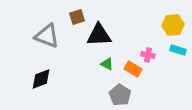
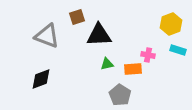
yellow hexagon: moved 2 px left, 1 px up; rotated 15 degrees counterclockwise
green triangle: rotated 40 degrees counterclockwise
orange rectangle: rotated 36 degrees counterclockwise
